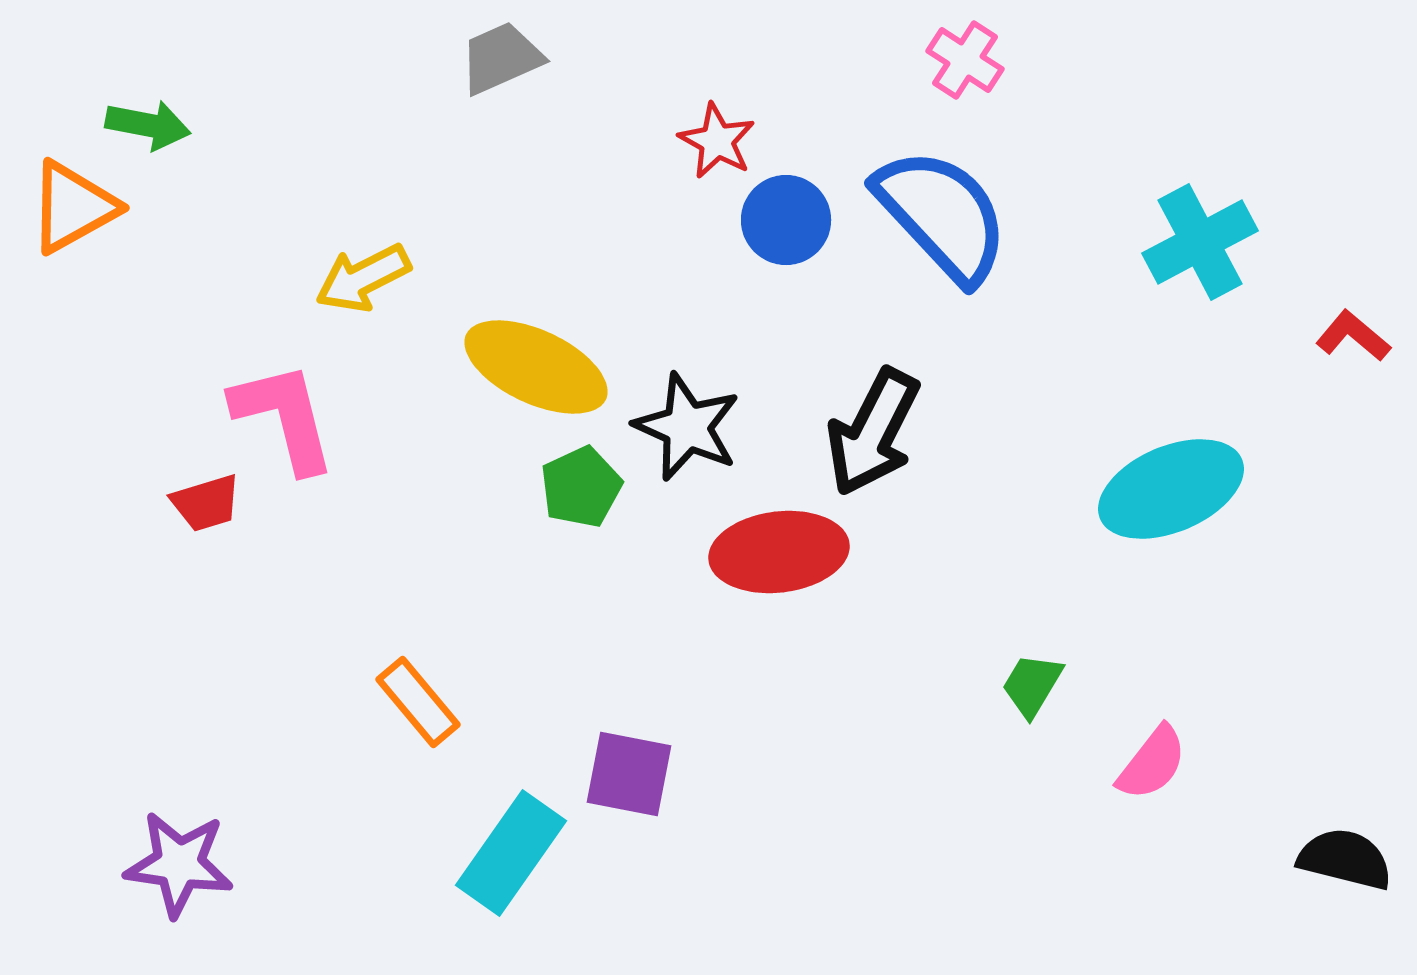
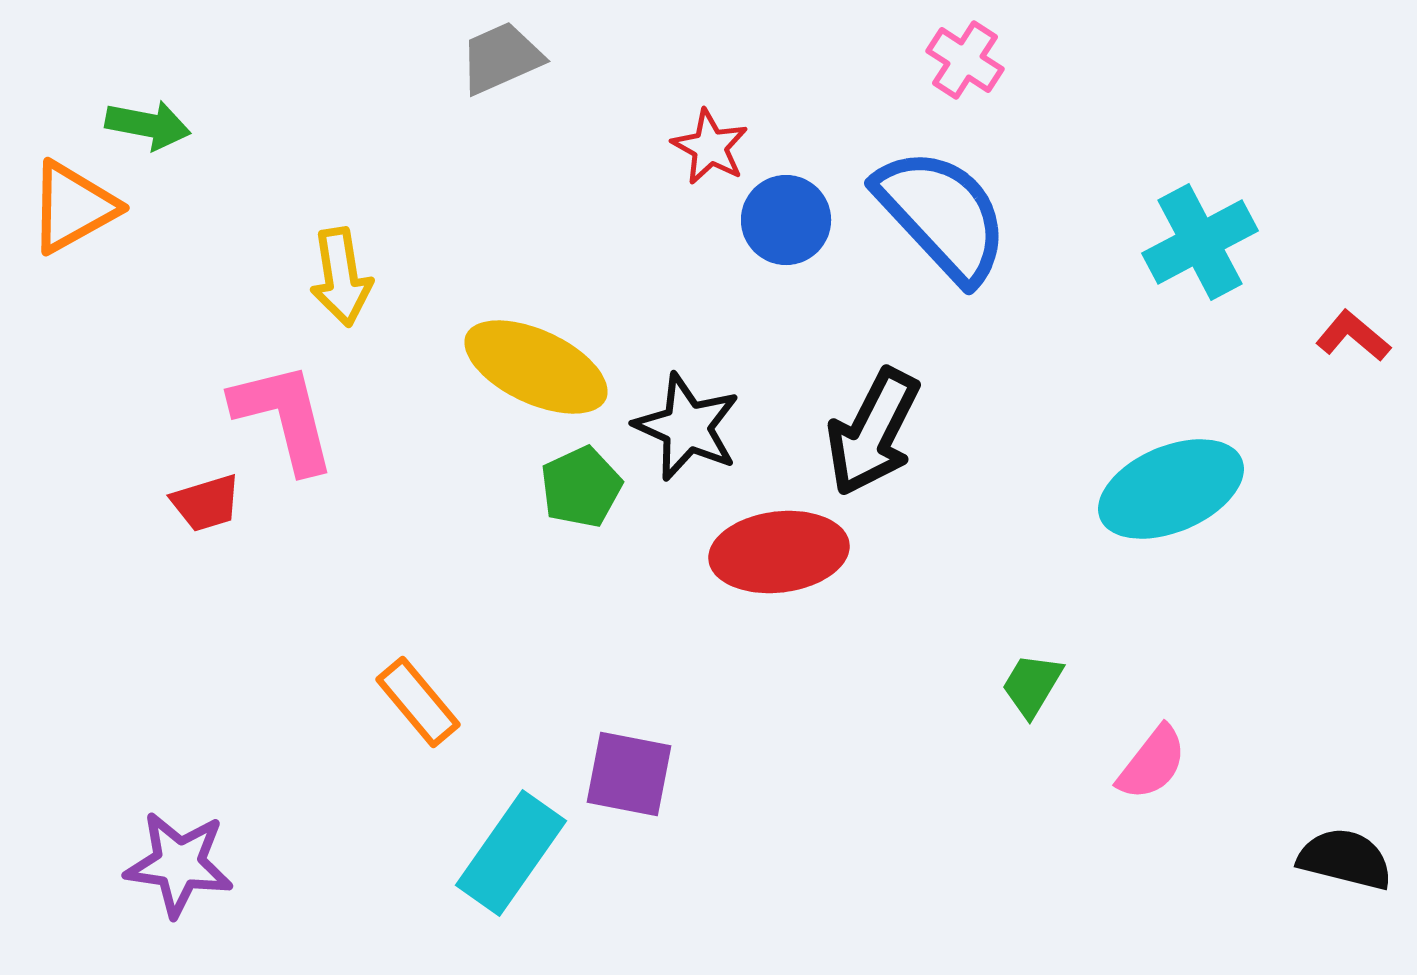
red star: moved 7 px left, 6 px down
yellow arrow: moved 22 px left, 1 px up; rotated 72 degrees counterclockwise
